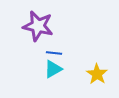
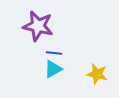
yellow star: rotated 20 degrees counterclockwise
